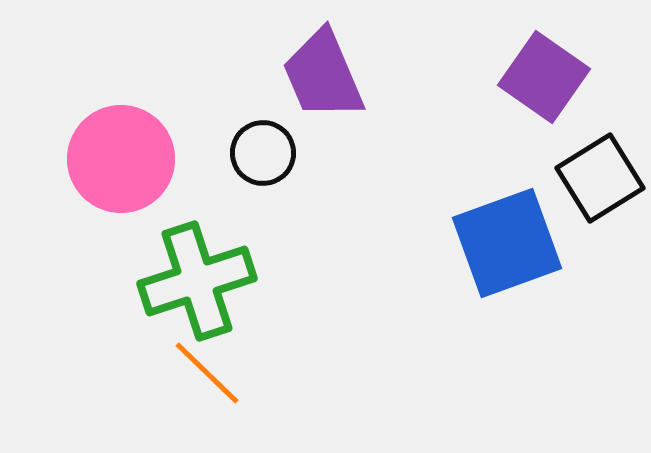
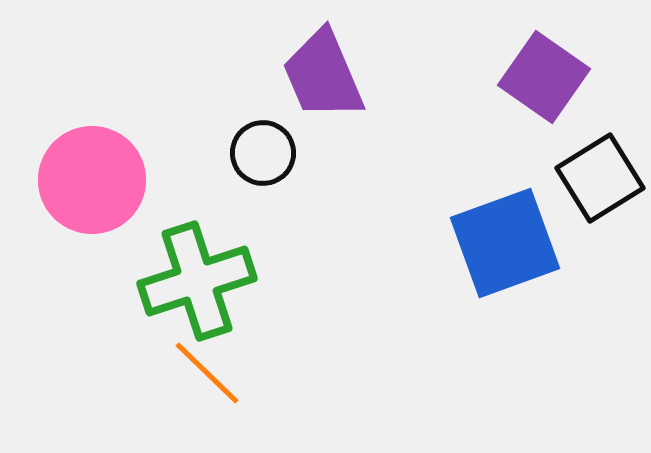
pink circle: moved 29 px left, 21 px down
blue square: moved 2 px left
